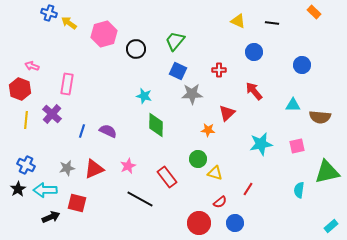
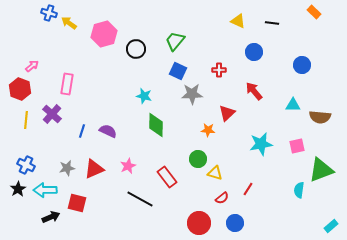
pink arrow at (32, 66): rotated 120 degrees clockwise
green triangle at (327, 172): moved 6 px left, 2 px up; rotated 8 degrees counterclockwise
red semicircle at (220, 202): moved 2 px right, 4 px up
